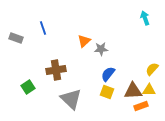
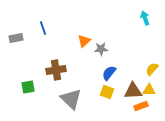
gray rectangle: rotated 32 degrees counterclockwise
blue semicircle: moved 1 px right, 1 px up
green square: rotated 24 degrees clockwise
